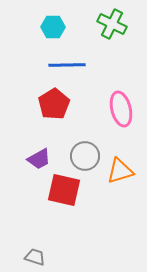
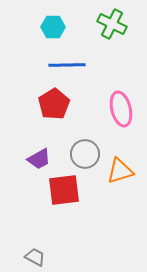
gray circle: moved 2 px up
red square: rotated 20 degrees counterclockwise
gray trapezoid: rotated 10 degrees clockwise
